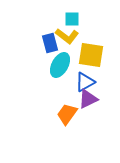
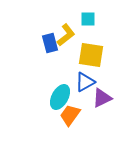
cyan square: moved 16 px right
yellow L-shape: moved 1 px left, 1 px up; rotated 75 degrees counterclockwise
cyan ellipse: moved 32 px down
purple triangle: moved 14 px right, 1 px up
orange trapezoid: moved 3 px right, 1 px down
